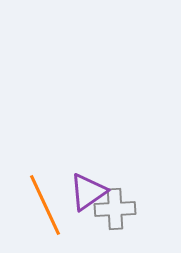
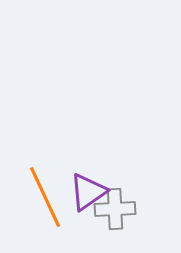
orange line: moved 8 px up
